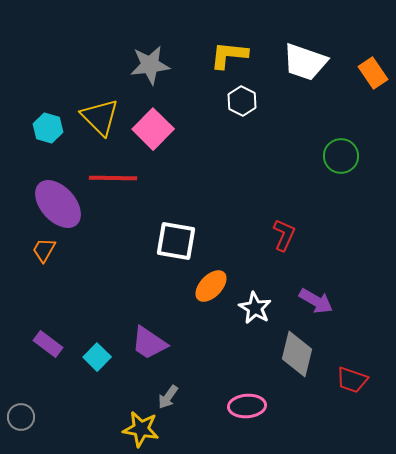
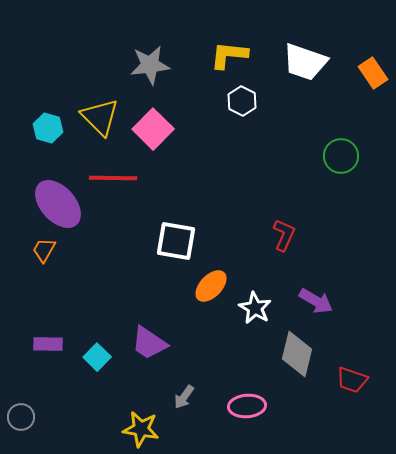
purple rectangle: rotated 36 degrees counterclockwise
gray arrow: moved 16 px right
